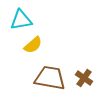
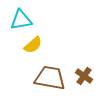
brown cross: moved 2 px up
